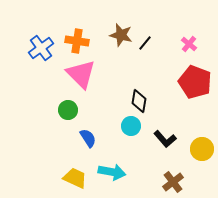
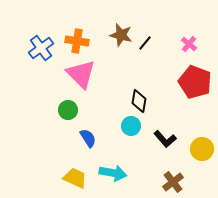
cyan arrow: moved 1 px right, 1 px down
